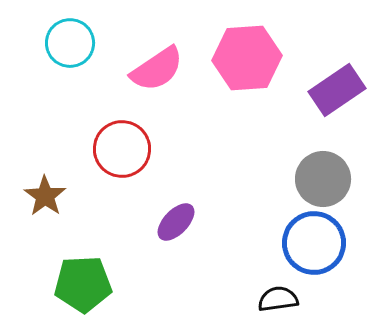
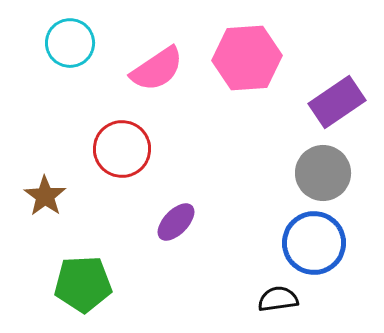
purple rectangle: moved 12 px down
gray circle: moved 6 px up
